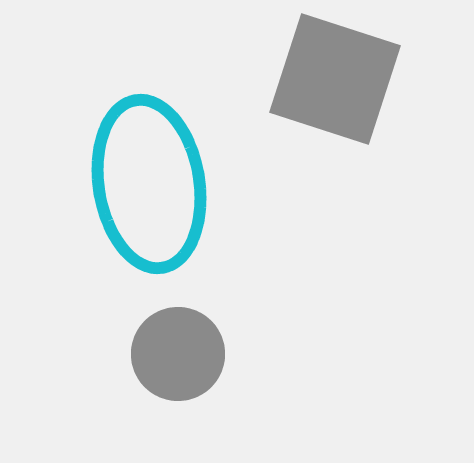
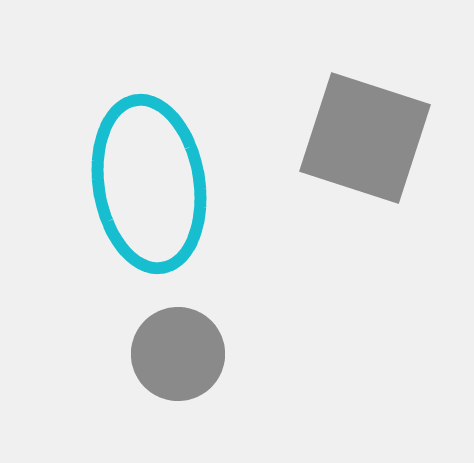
gray square: moved 30 px right, 59 px down
